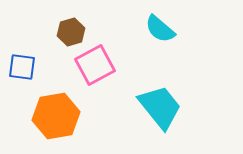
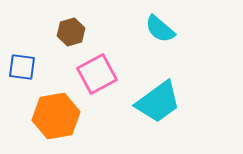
pink square: moved 2 px right, 9 px down
cyan trapezoid: moved 2 px left, 5 px up; rotated 93 degrees clockwise
